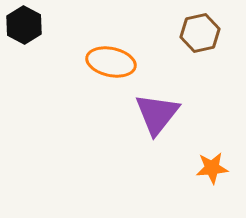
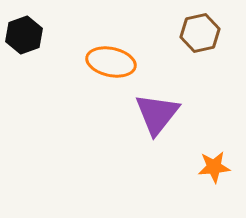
black hexagon: moved 10 px down; rotated 12 degrees clockwise
orange star: moved 2 px right, 1 px up
